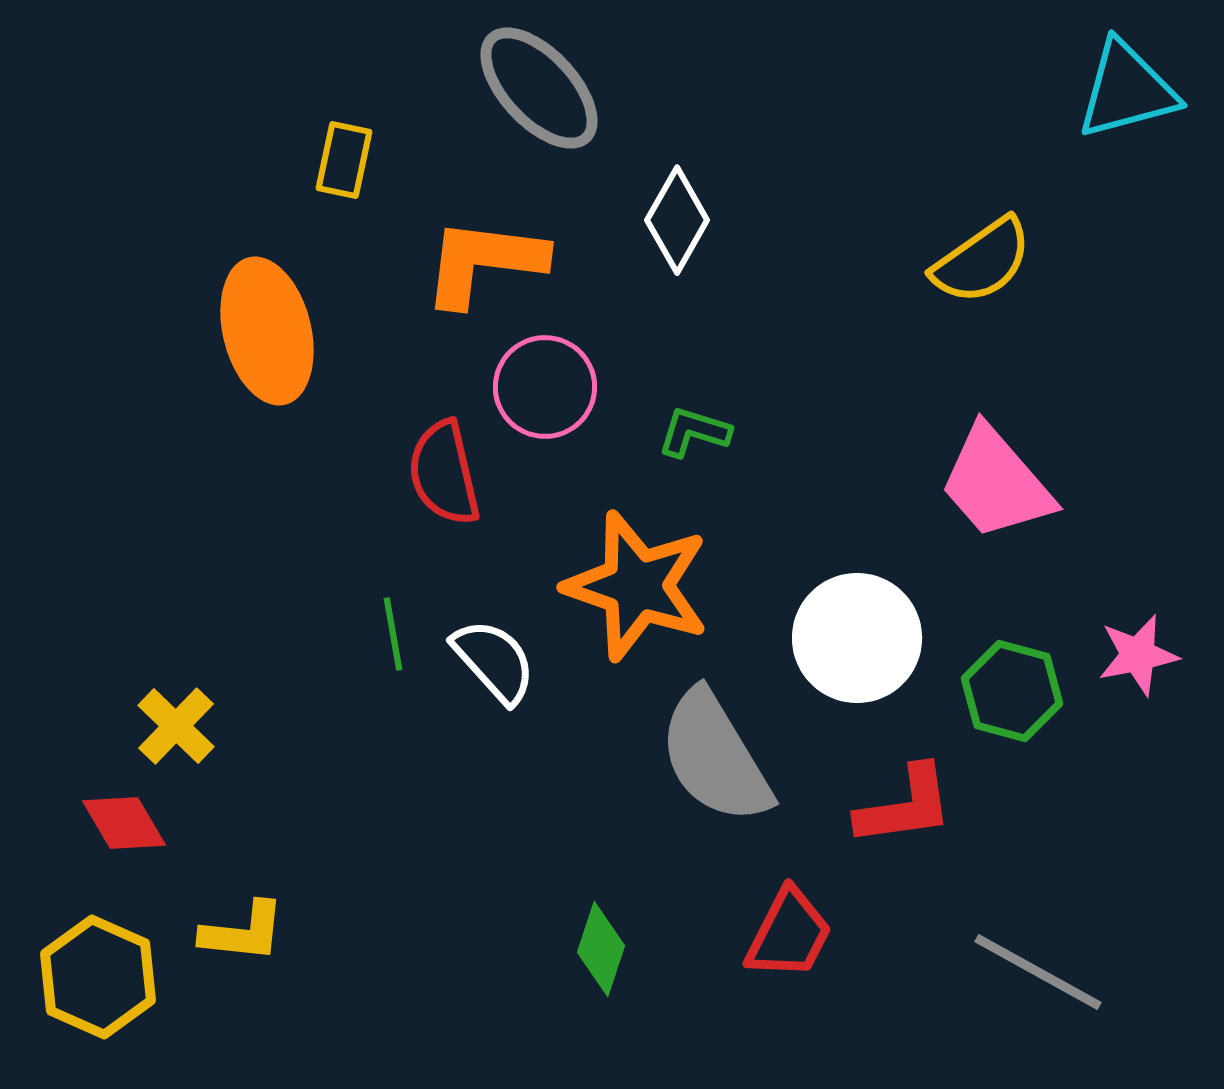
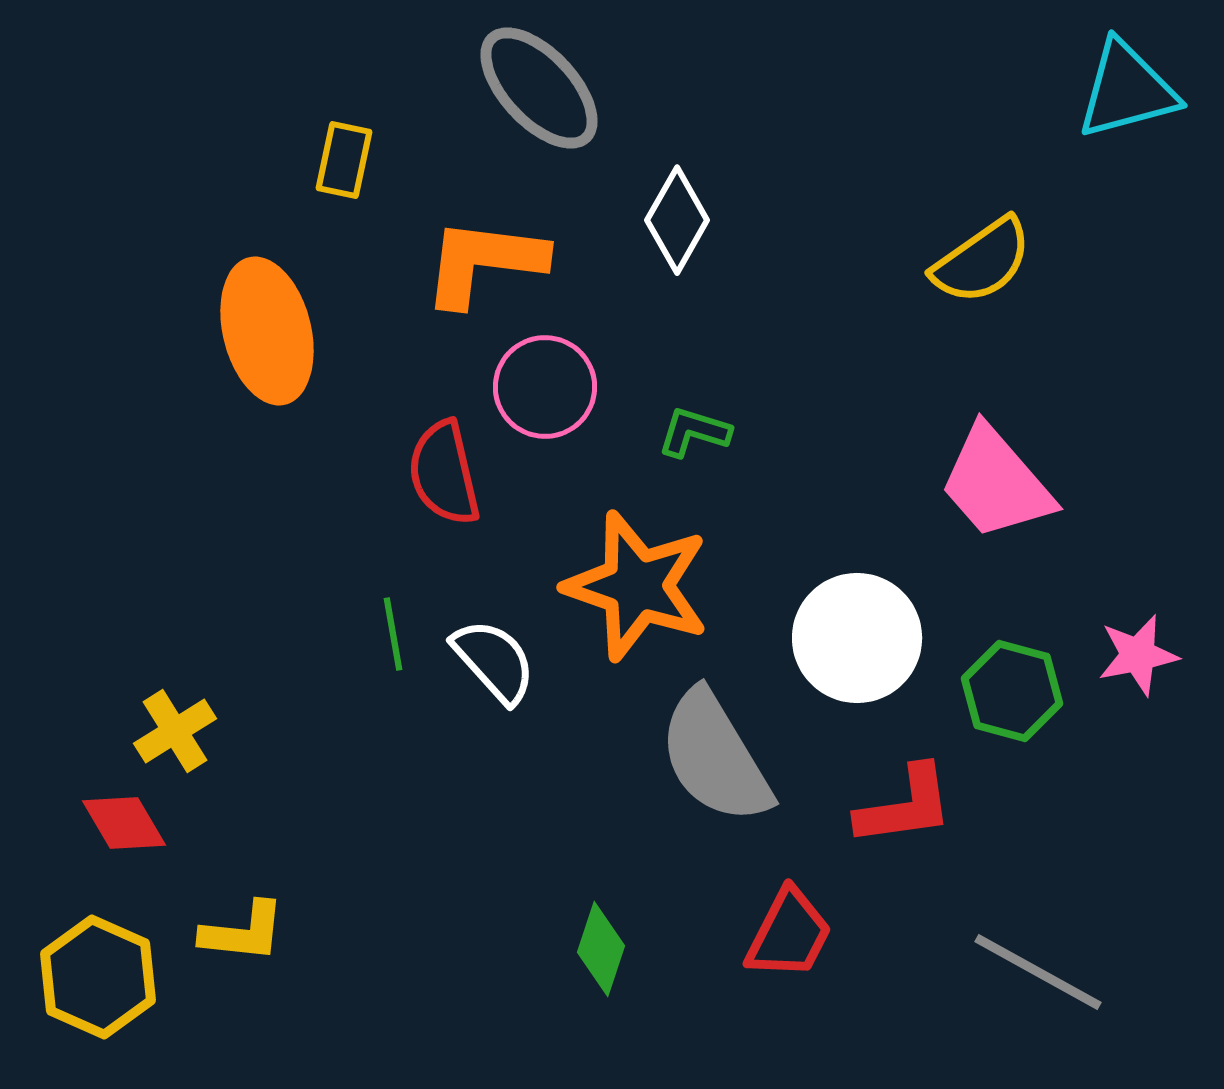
yellow cross: moved 1 px left, 5 px down; rotated 14 degrees clockwise
